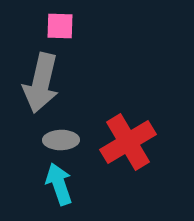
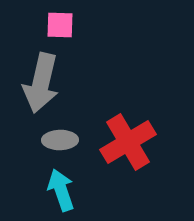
pink square: moved 1 px up
gray ellipse: moved 1 px left
cyan arrow: moved 2 px right, 6 px down
